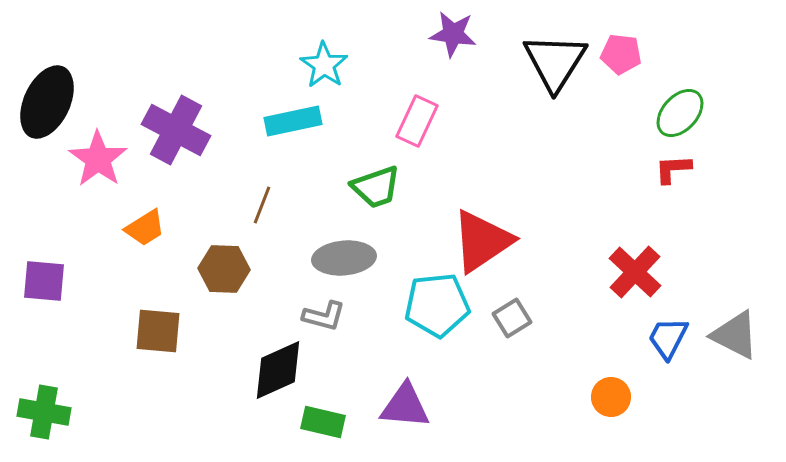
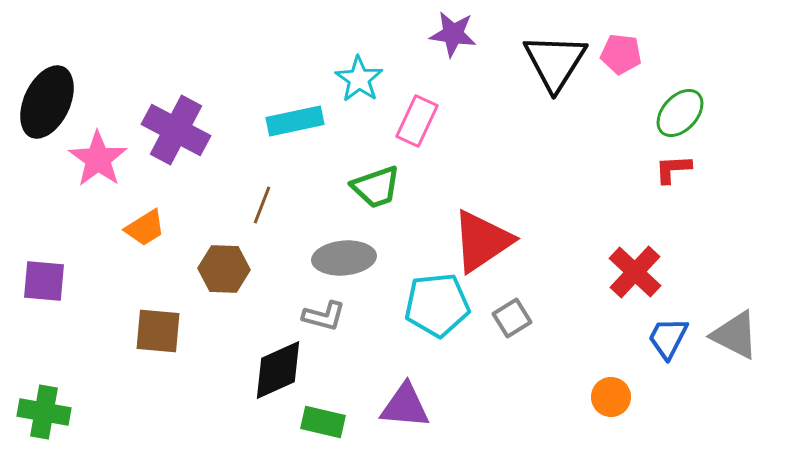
cyan star: moved 35 px right, 14 px down
cyan rectangle: moved 2 px right
